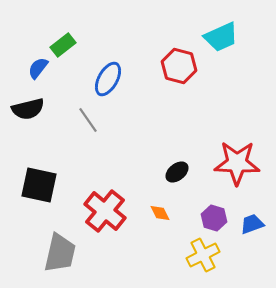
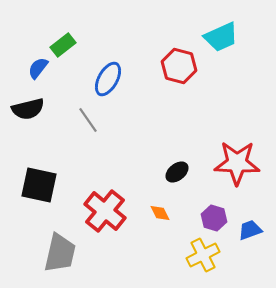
blue trapezoid: moved 2 px left, 6 px down
